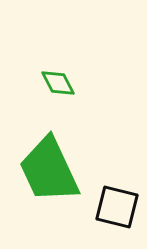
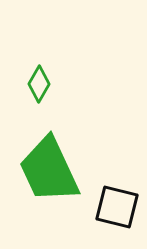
green diamond: moved 19 px left, 1 px down; rotated 57 degrees clockwise
